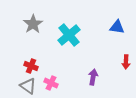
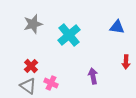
gray star: rotated 18 degrees clockwise
red cross: rotated 24 degrees clockwise
purple arrow: moved 1 px up; rotated 21 degrees counterclockwise
